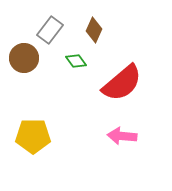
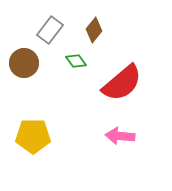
brown diamond: rotated 15 degrees clockwise
brown circle: moved 5 px down
pink arrow: moved 2 px left
